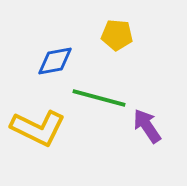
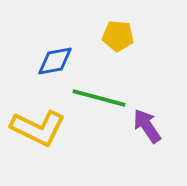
yellow pentagon: moved 1 px right, 1 px down
